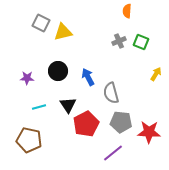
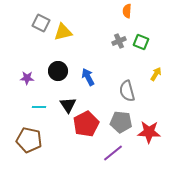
gray semicircle: moved 16 px right, 2 px up
cyan line: rotated 16 degrees clockwise
